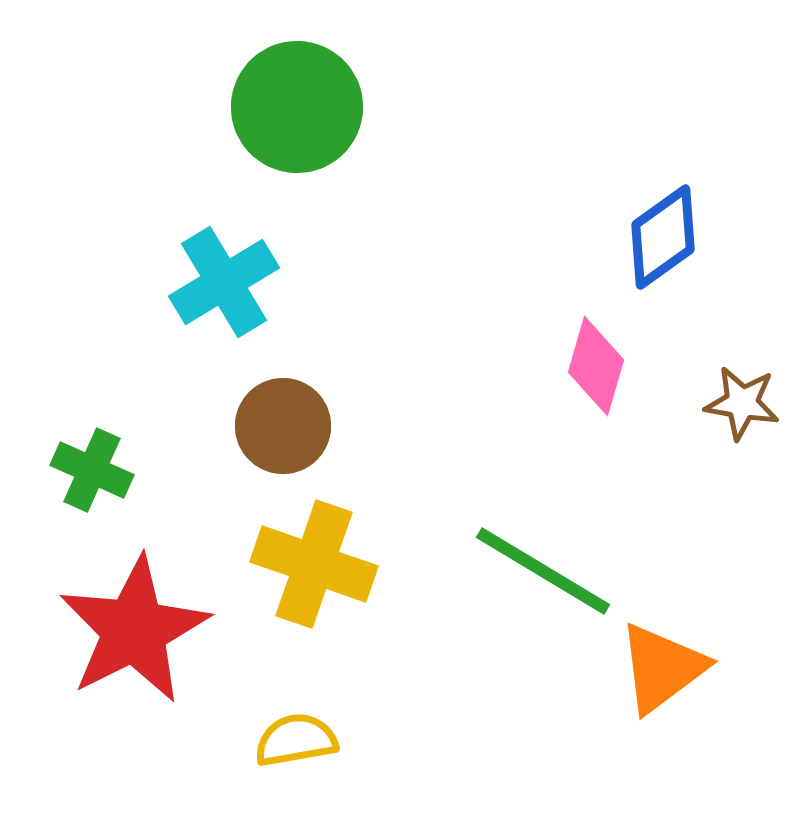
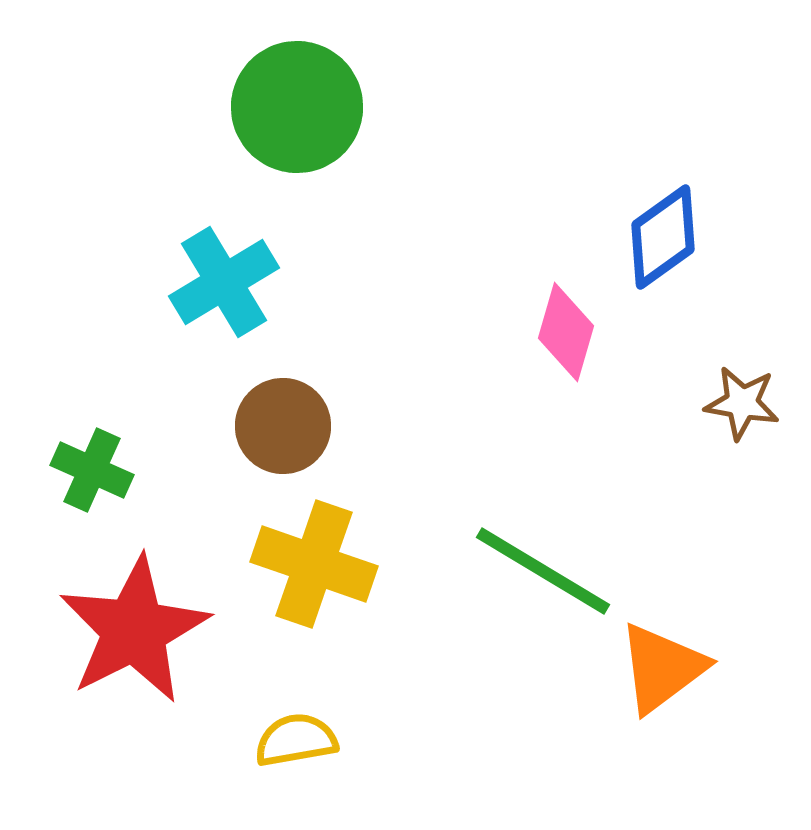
pink diamond: moved 30 px left, 34 px up
